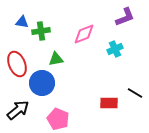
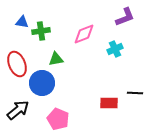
black line: rotated 28 degrees counterclockwise
